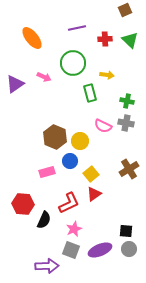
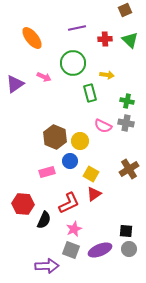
yellow square: rotated 21 degrees counterclockwise
